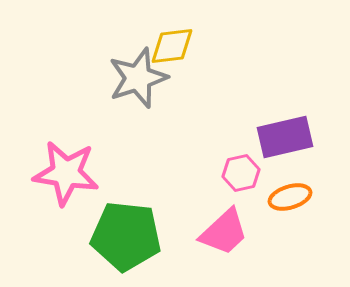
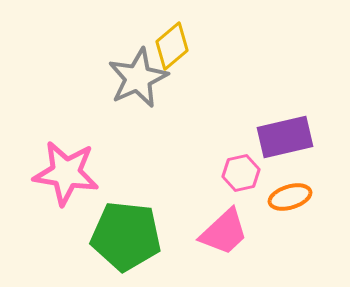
yellow diamond: rotated 33 degrees counterclockwise
gray star: rotated 6 degrees counterclockwise
